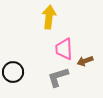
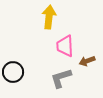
pink trapezoid: moved 1 px right, 3 px up
brown arrow: moved 2 px right
gray L-shape: moved 3 px right, 1 px down
